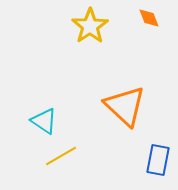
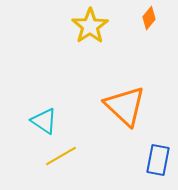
orange diamond: rotated 60 degrees clockwise
